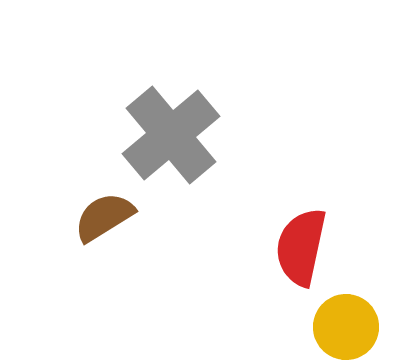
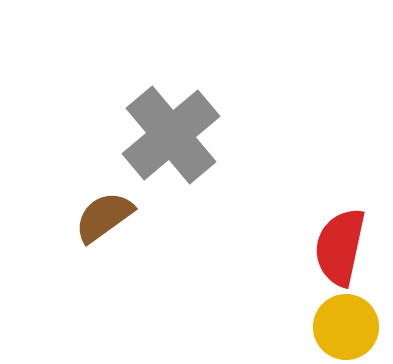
brown semicircle: rotated 4 degrees counterclockwise
red semicircle: moved 39 px right
